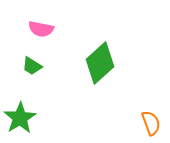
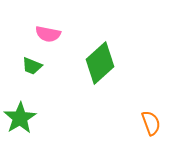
pink semicircle: moved 7 px right, 5 px down
green trapezoid: rotated 10 degrees counterclockwise
